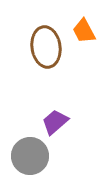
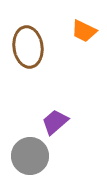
orange trapezoid: rotated 36 degrees counterclockwise
brown ellipse: moved 18 px left
